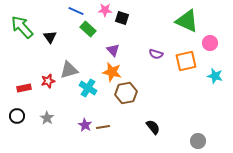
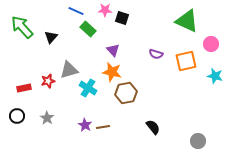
black triangle: moved 1 px right; rotated 16 degrees clockwise
pink circle: moved 1 px right, 1 px down
